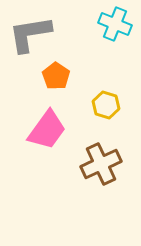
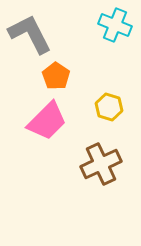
cyan cross: moved 1 px down
gray L-shape: rotated 72 degrees clockwise
yellow hexagon: moved 3 px right, 2 px down
pink trapezoid: moved 9 px up; rotated 9 degrees clockwise
